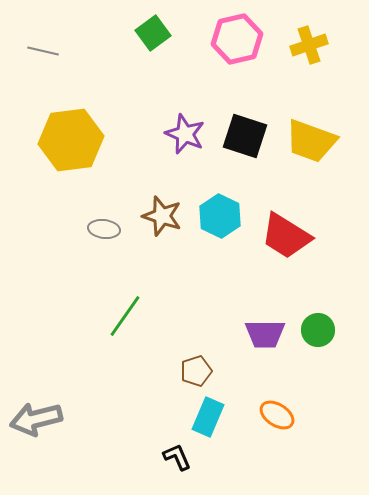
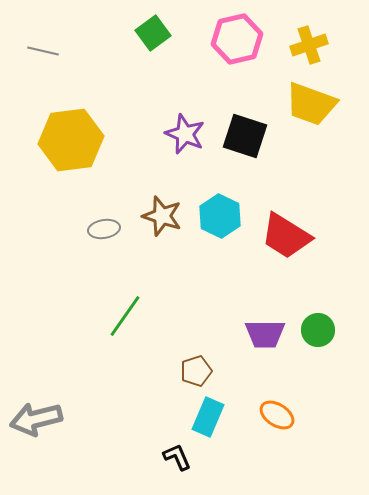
yellow trapezoid: moved 37 px up
gray ellipse: rotated 16 degrees counterclockwise
